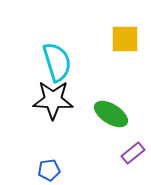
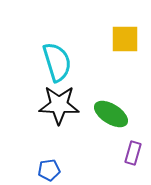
black star: moved 6 px right, 5 px down
purple rectangle: rotated 35 degrees counterclockwise
